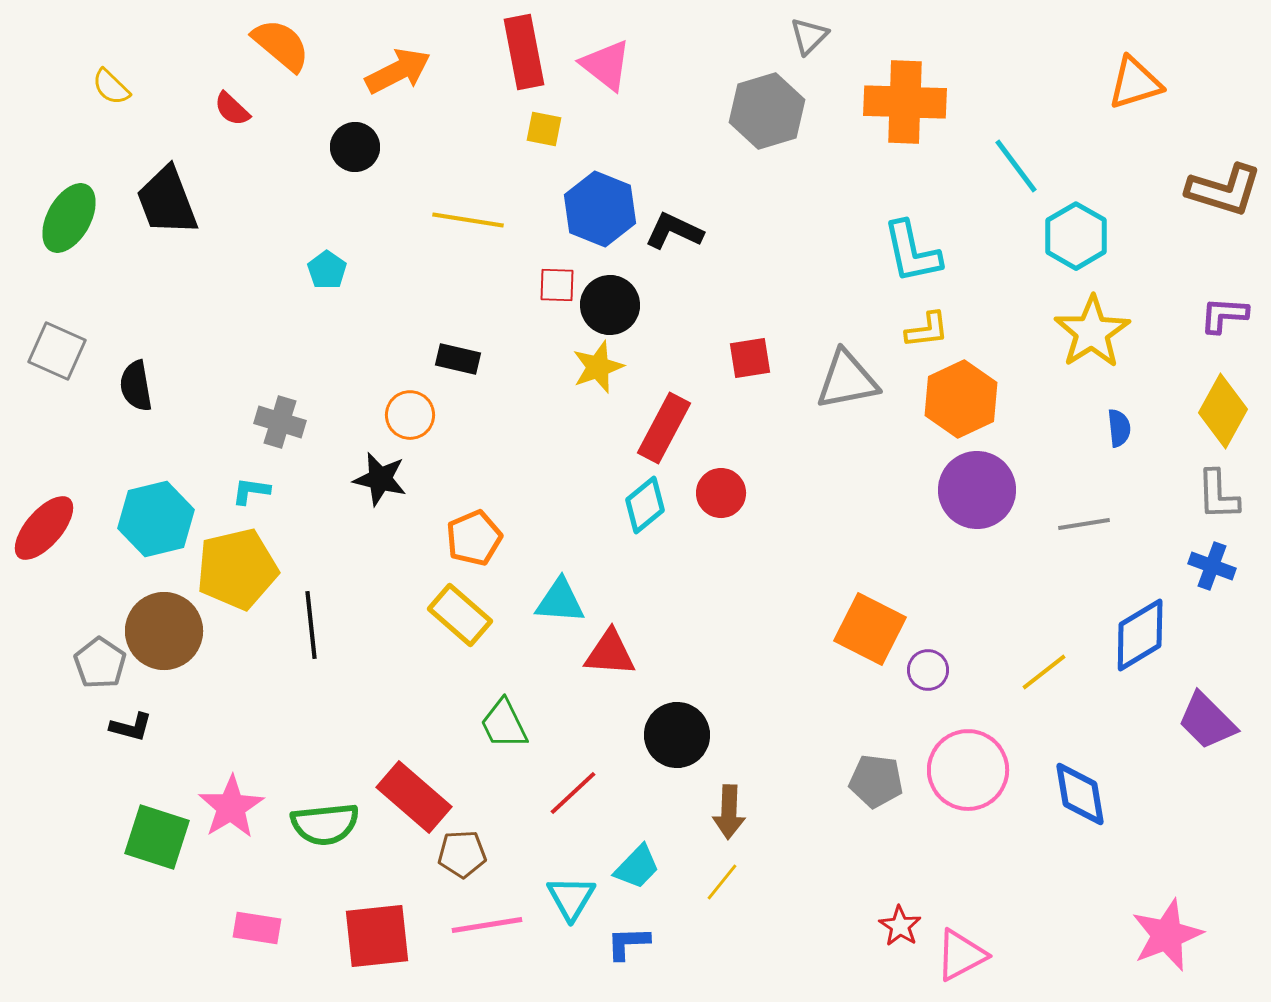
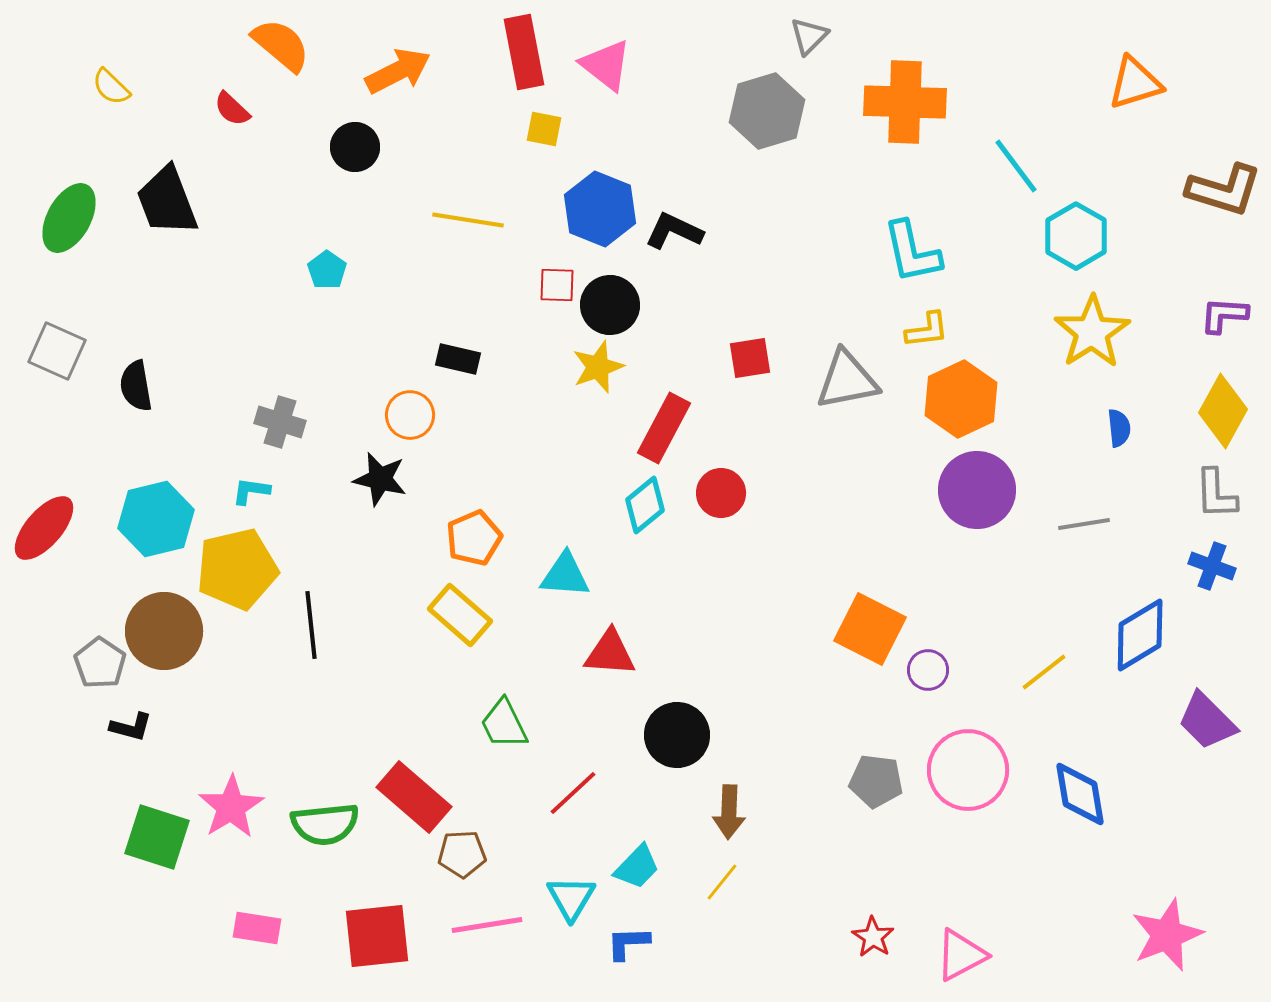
gray L-shape at (1218, 495): moved 2 px left, 1 px up
cyan triangle at (560, 601): moved 5 px right, 26 px up
red star at (900, 926): moved 27 px left, 11 px down
